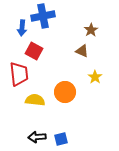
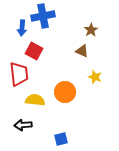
yellow star: rotated 16 degrees counterclockwise
black arrow: moved 14 px left, 12 px up
